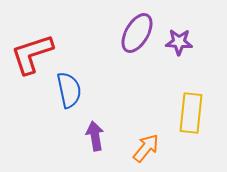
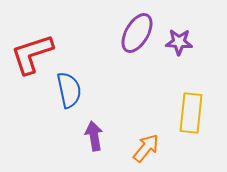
purple arrow: moved 1 px left
